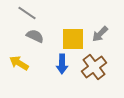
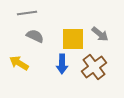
gray line: rotated 42 degrees counterclockwise
gray arrow: rotated 96 degrees counterclockwise
